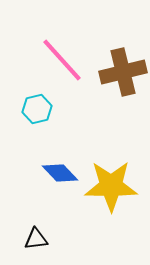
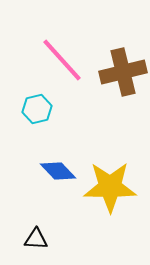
blue diamond: moved 2 px left, 2 px up
yellow star: moved 1 px left, 1 px down
black triangle: rotated 10 degrees clockwise
